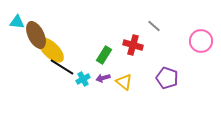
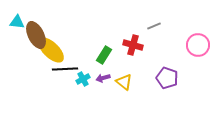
gray line: rotated 64 degrees counterclockwise
pink circle: moved 3 px left, 4 px down
black line: moved 3 px right, 2 px down; rotated 35 degrees counterclockwise
